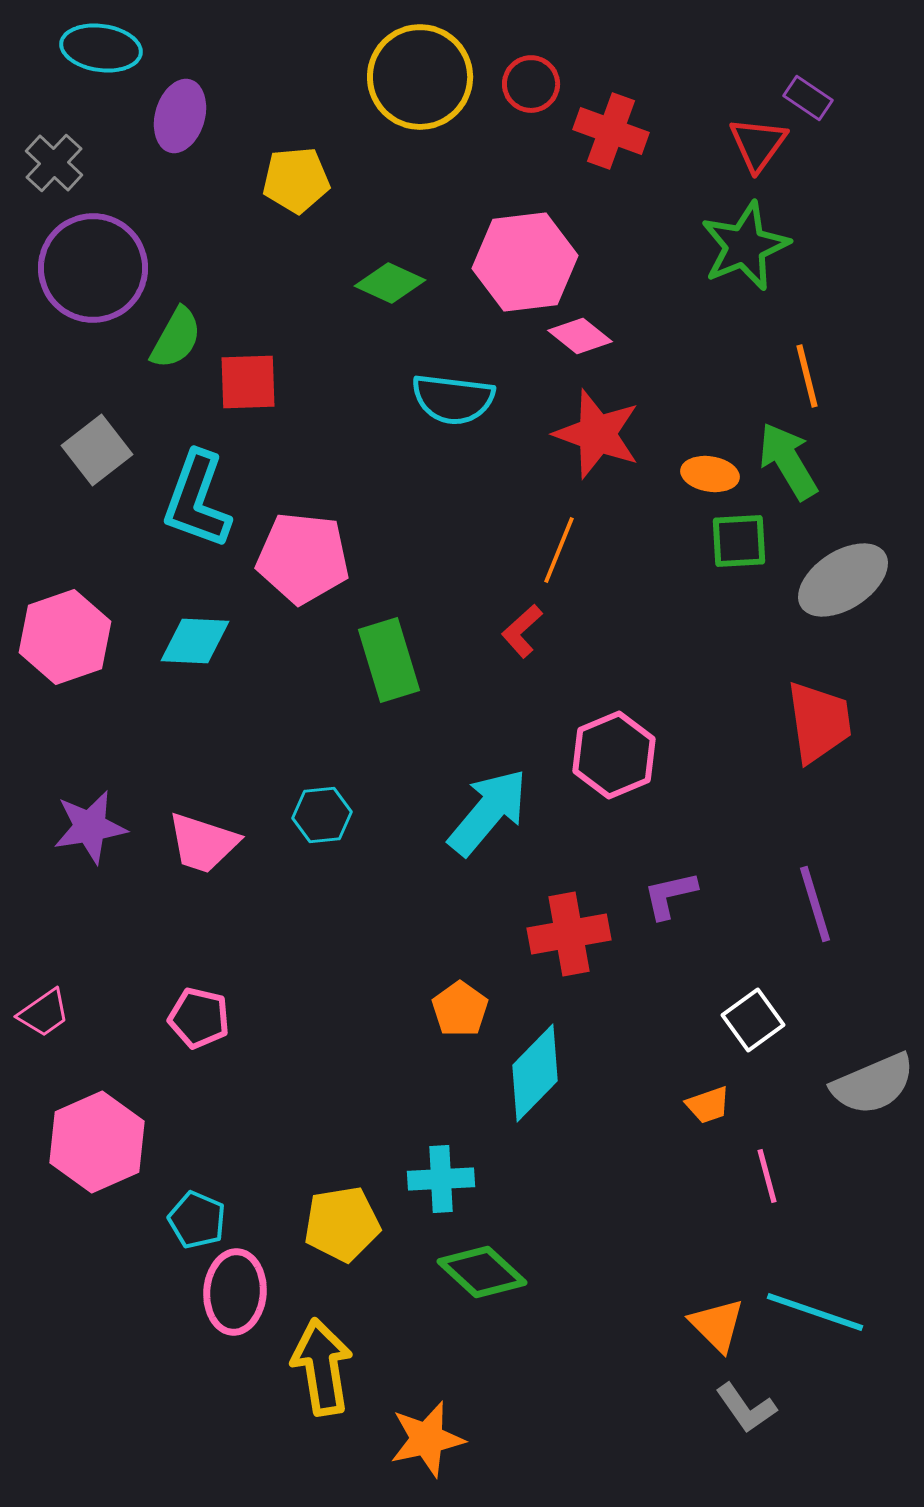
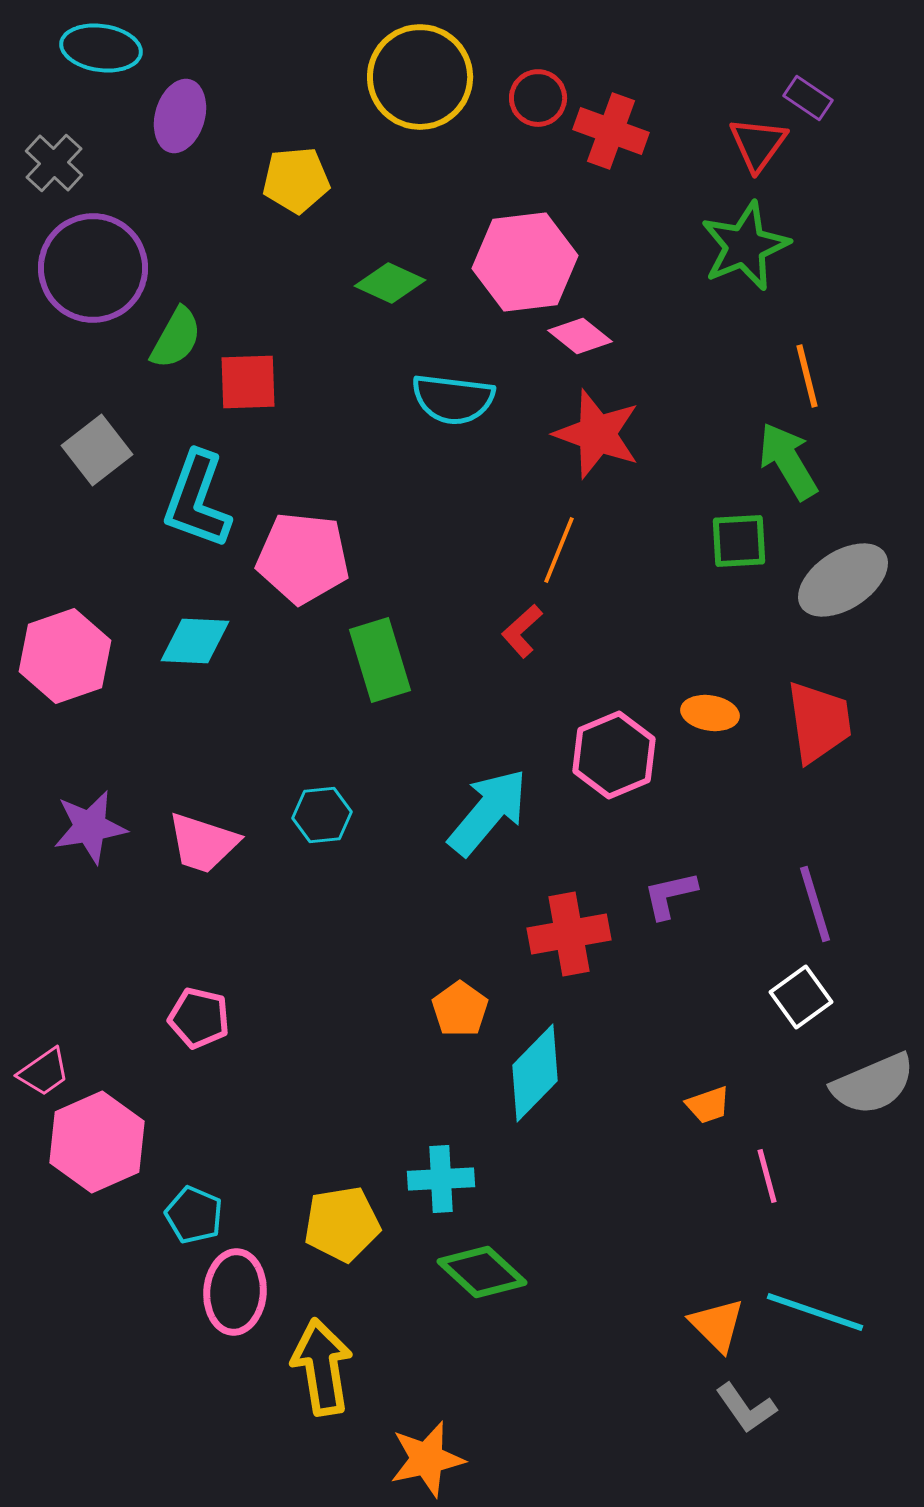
red circle at (531, 84): moved 7 px right, 14 px down
orange ellipse at (710, 474): moved 239 px down
pink hexagon at (65, 637): moved 19 px down
green rectangle at (389, 660): moved 9 px left
pink trapezoid at (44, 1013): moved 59 px down
white square at (753, 1020): moved 48 px right, 23 px up
cyan pentagon at (197, 1220): moved 3 px left, 5 px up
orange star at (427, 1439): moved 20 px down
